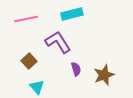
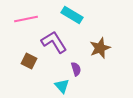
cyan rectangle: moved 1 px down; rotated 45 degrees clockwise
purple L-shape: moved 4 px left
brown square: rotated 21 degrees counterclockwise
brown star: moved 4 px left, 27 px up
cyan triangle: moved 25 px right, 1 px up
